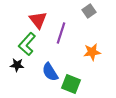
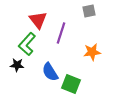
gray square: rotated 24 degrees clockwise
